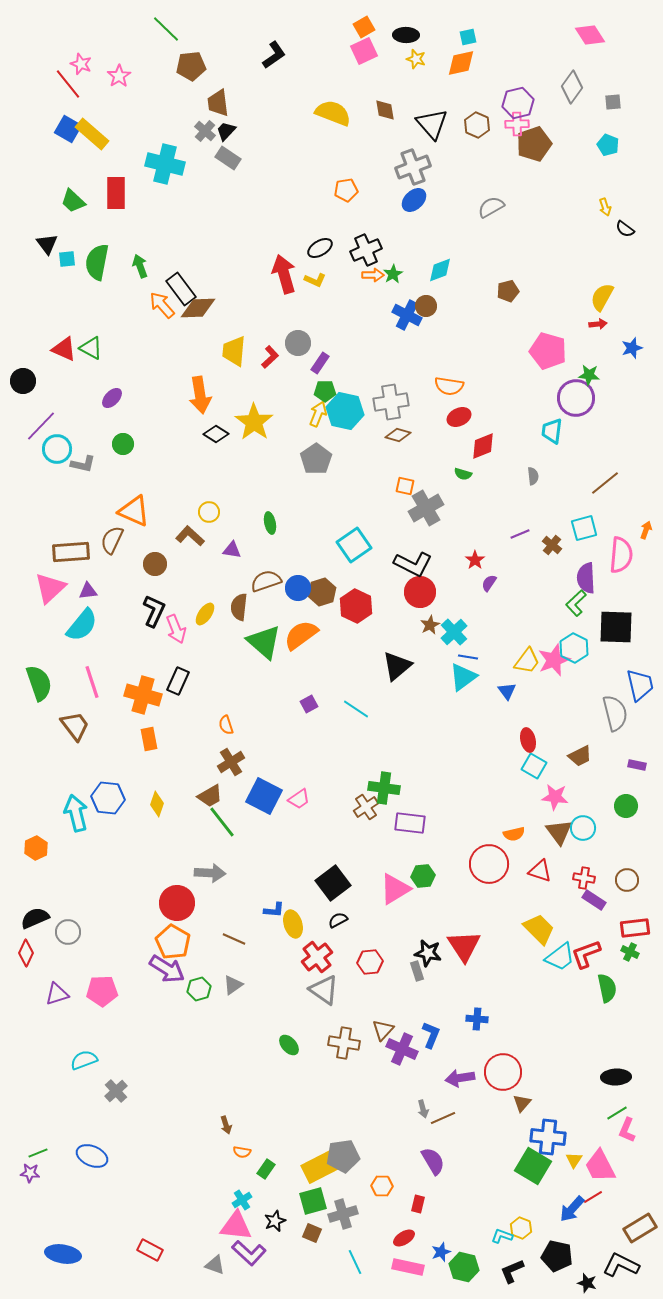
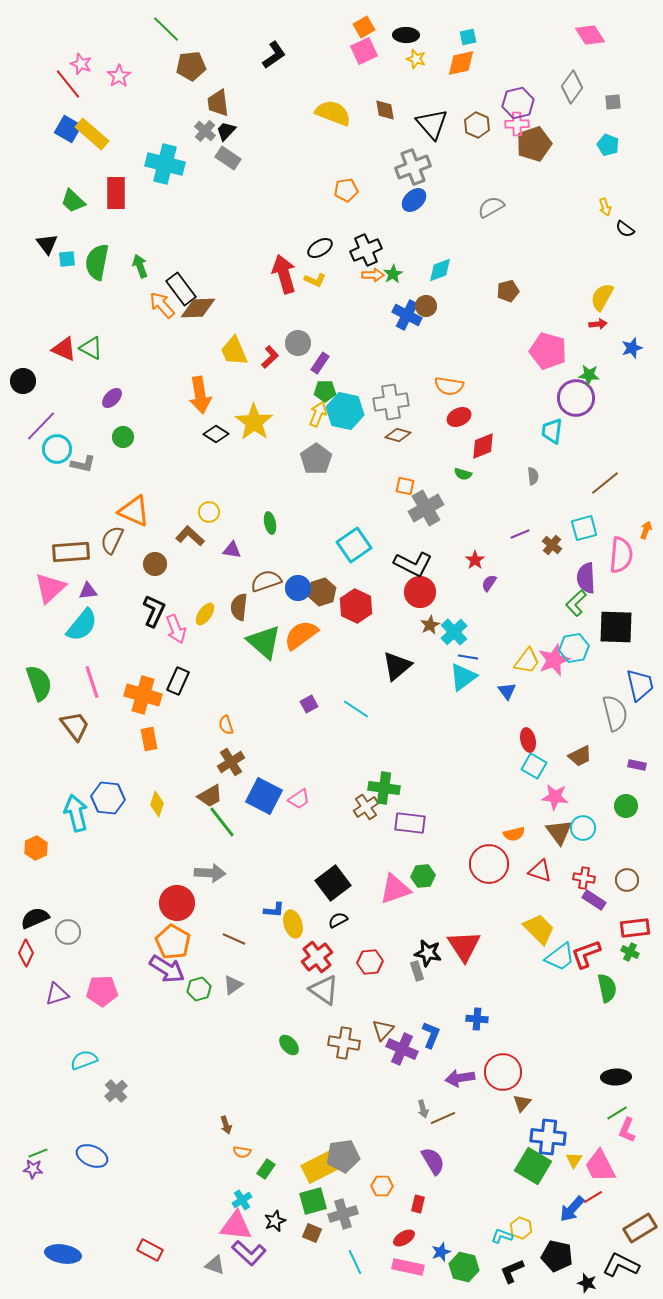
yellow trapezoid at (234, 351): rotated 28 degrees counterclockwise
green circle at (123, 444): moved 7 px up
cyan hexagon at (574, 648): rotated 24 degrees clockwise
pink triangle at (395, 889): rotated 12 degrees clockwise
purple star at (30, 1173): moved 3 px right, 4 px up
